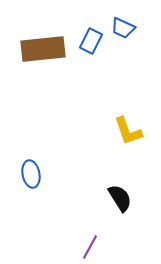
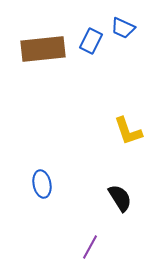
blue ellipse: moved 11 px right, 10 px down
